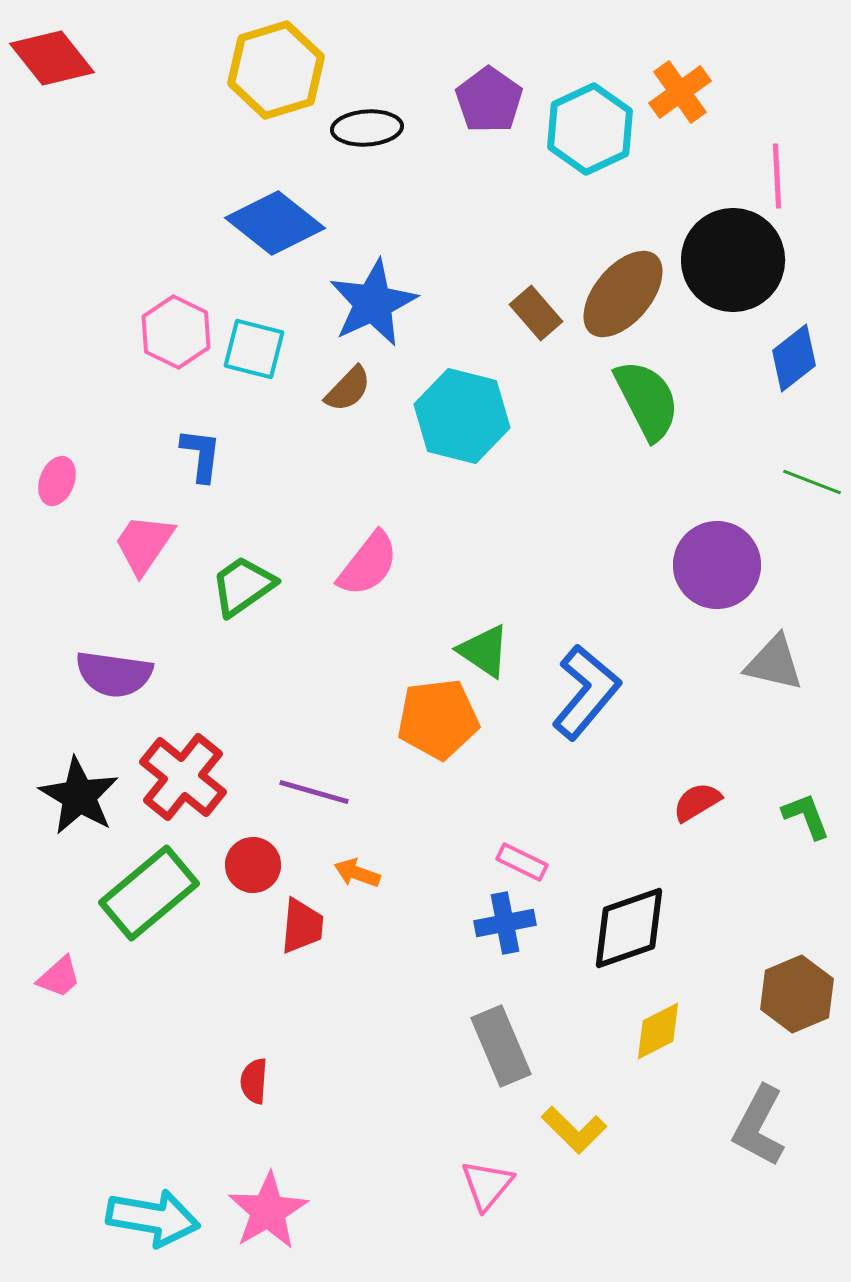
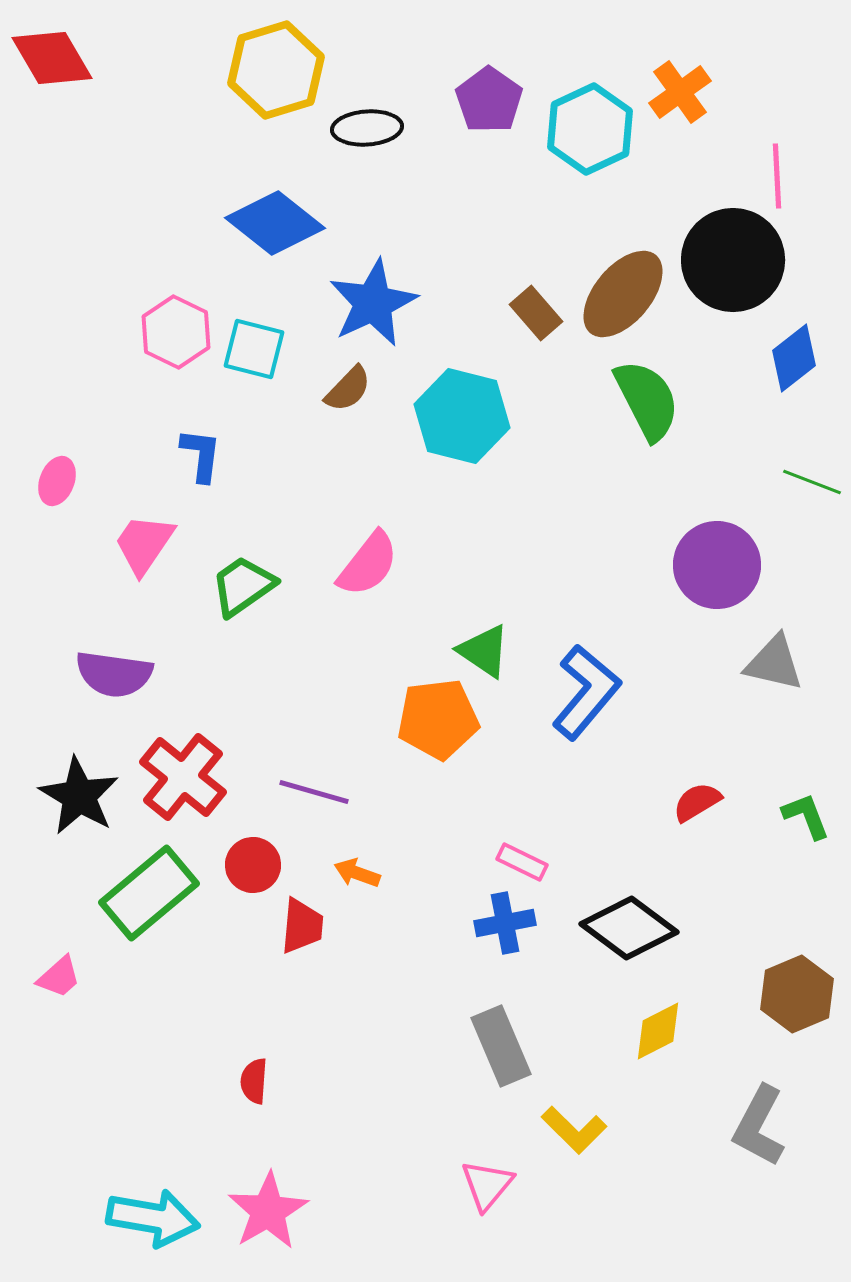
red diamond at (52, 58): rotated 8 degrees clockwise
black diamond at (629, 928): rotated 56 degrees clockwise
